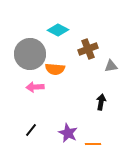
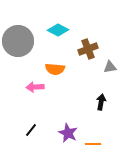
gray circle: moved 12 px left, 13 px up
gray triangle: moved 1 px left, 1 px down
